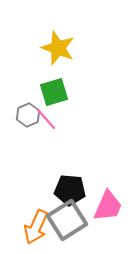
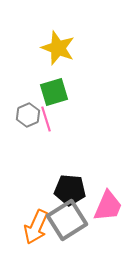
pink line: rotated 25 degrees clockwise
